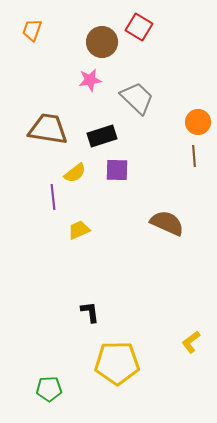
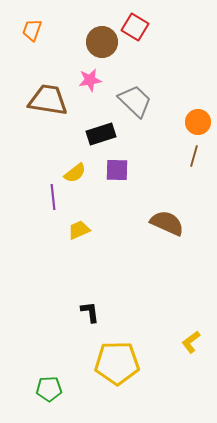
red square: moved 4 px left
gray trapezoid: moved 2 px left, 3 px down
brown trapezoid: moved 29 px up
black rectangle: moved 1 px left, 2 px up
brown line: rotated 20 degrees clockwise
